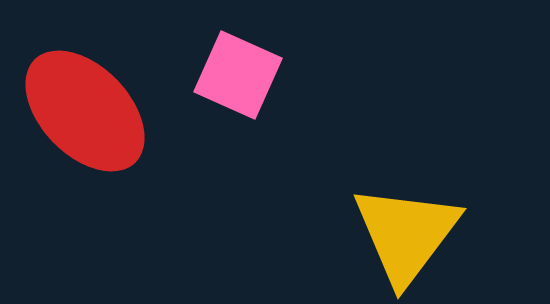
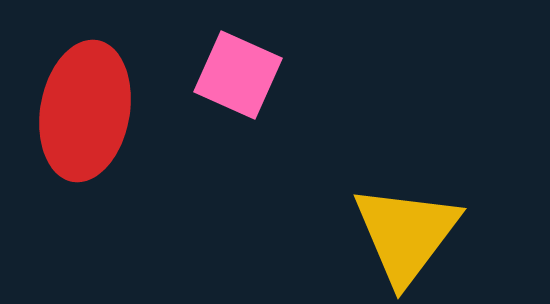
red ellipse: rotated 54 degrees clockwise
